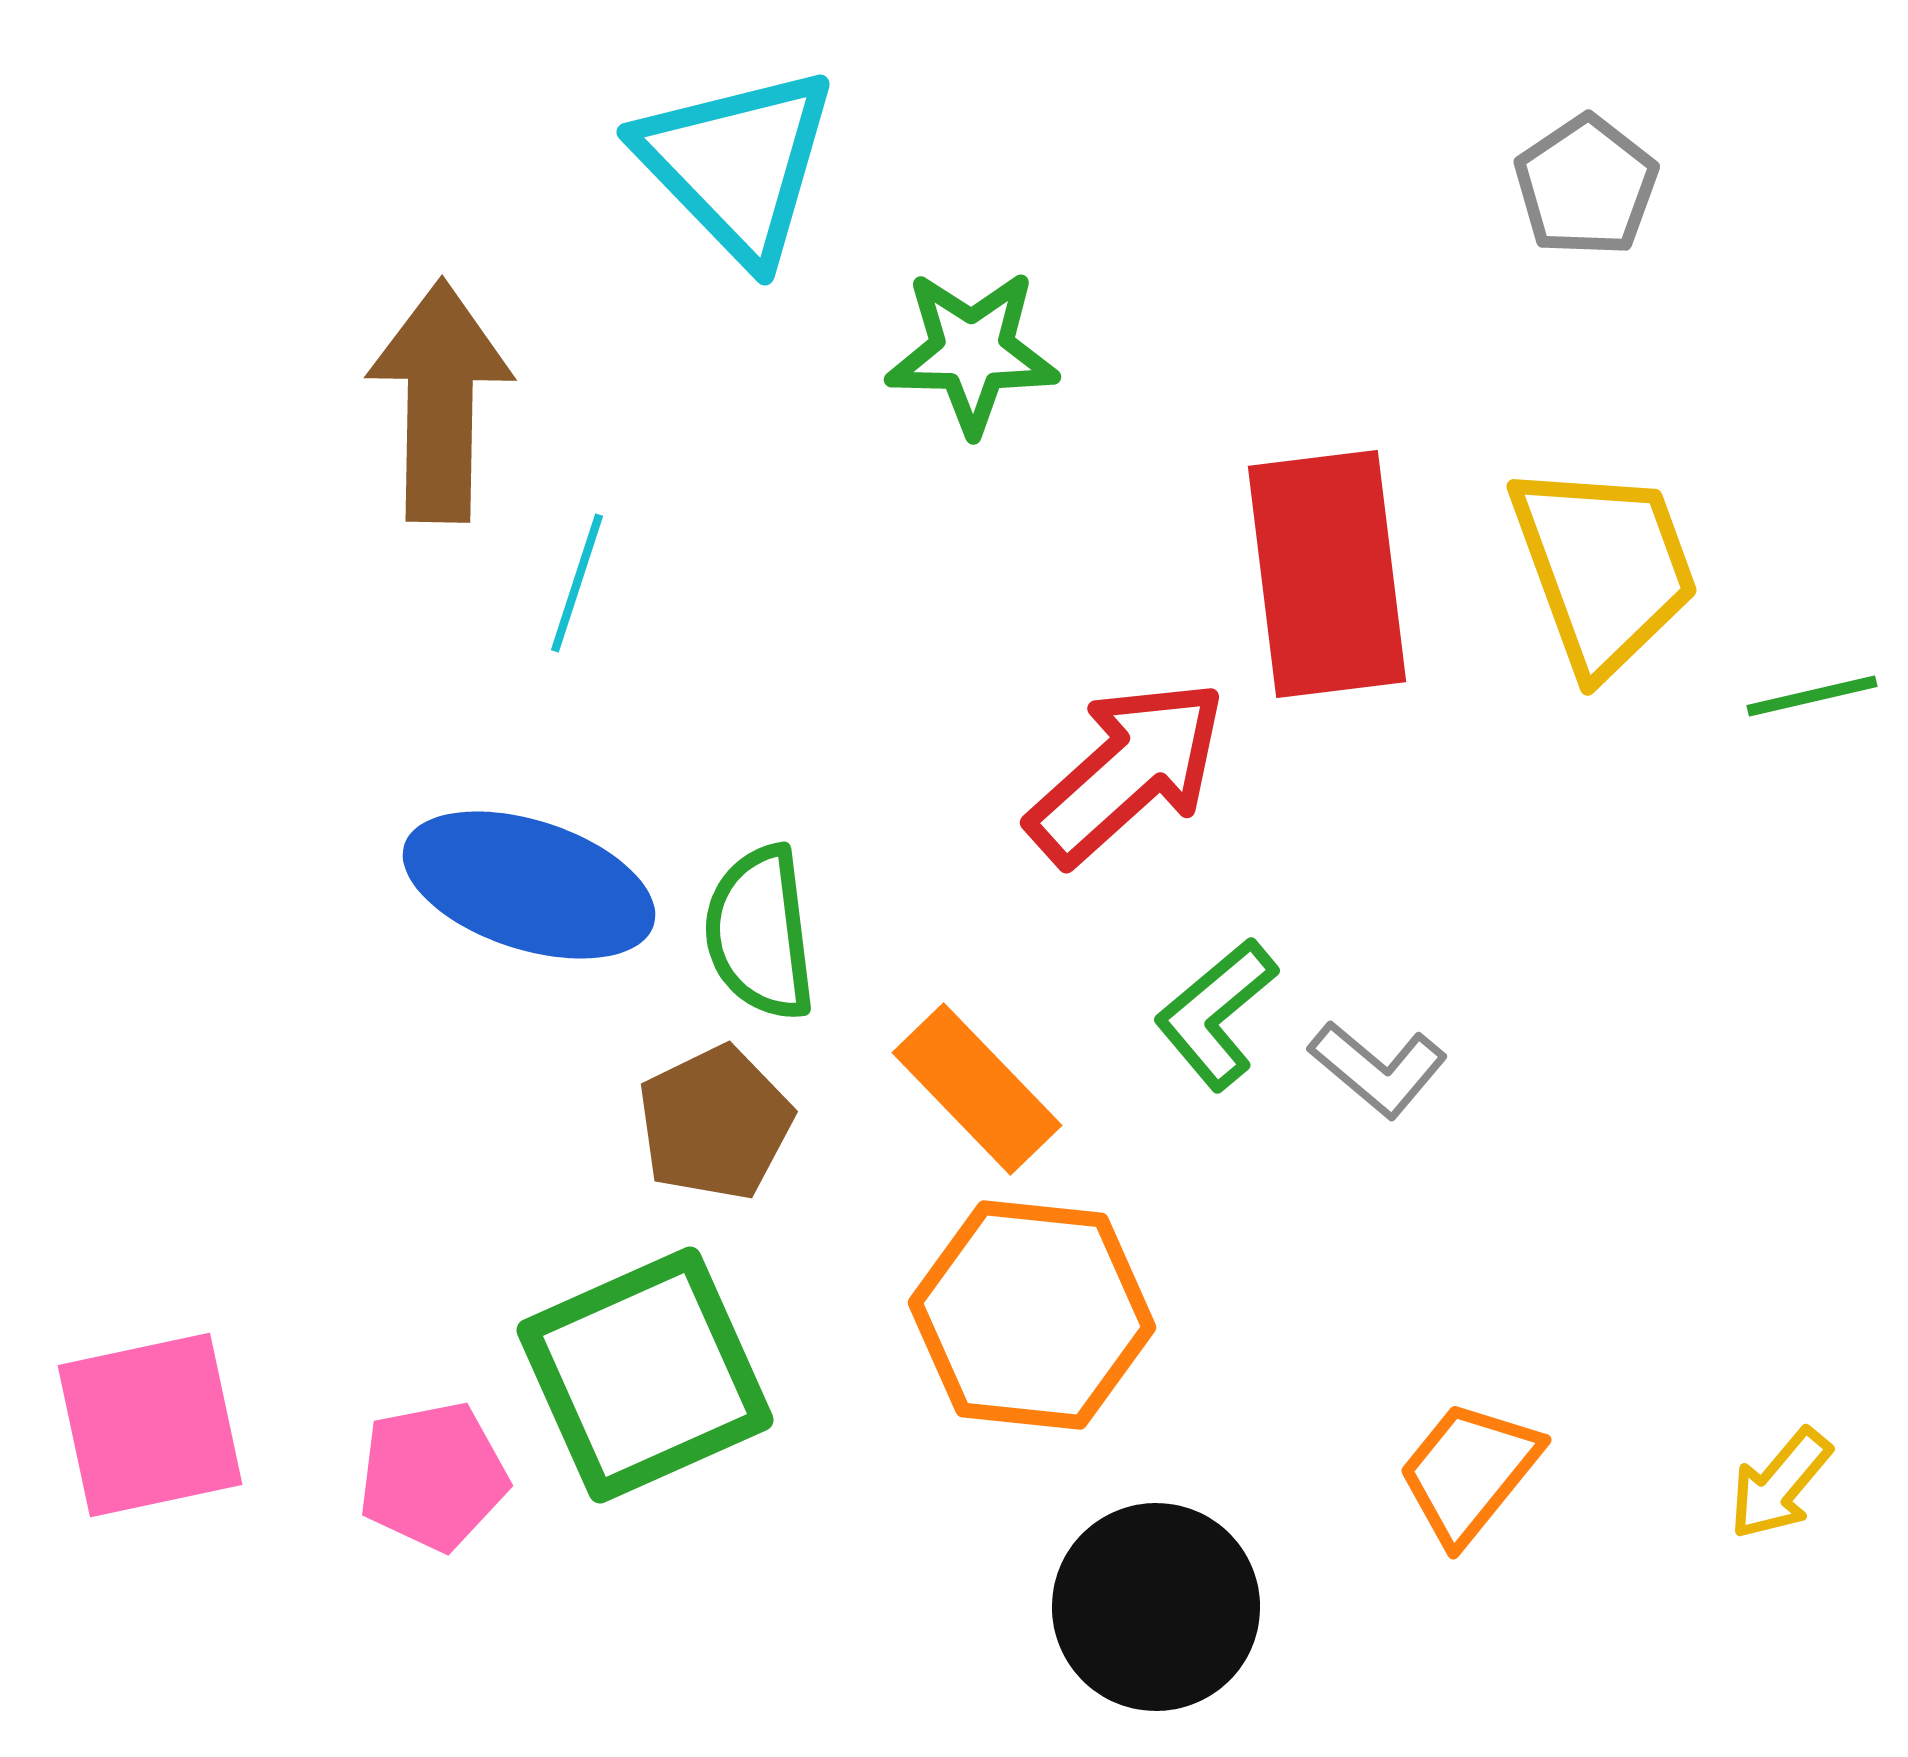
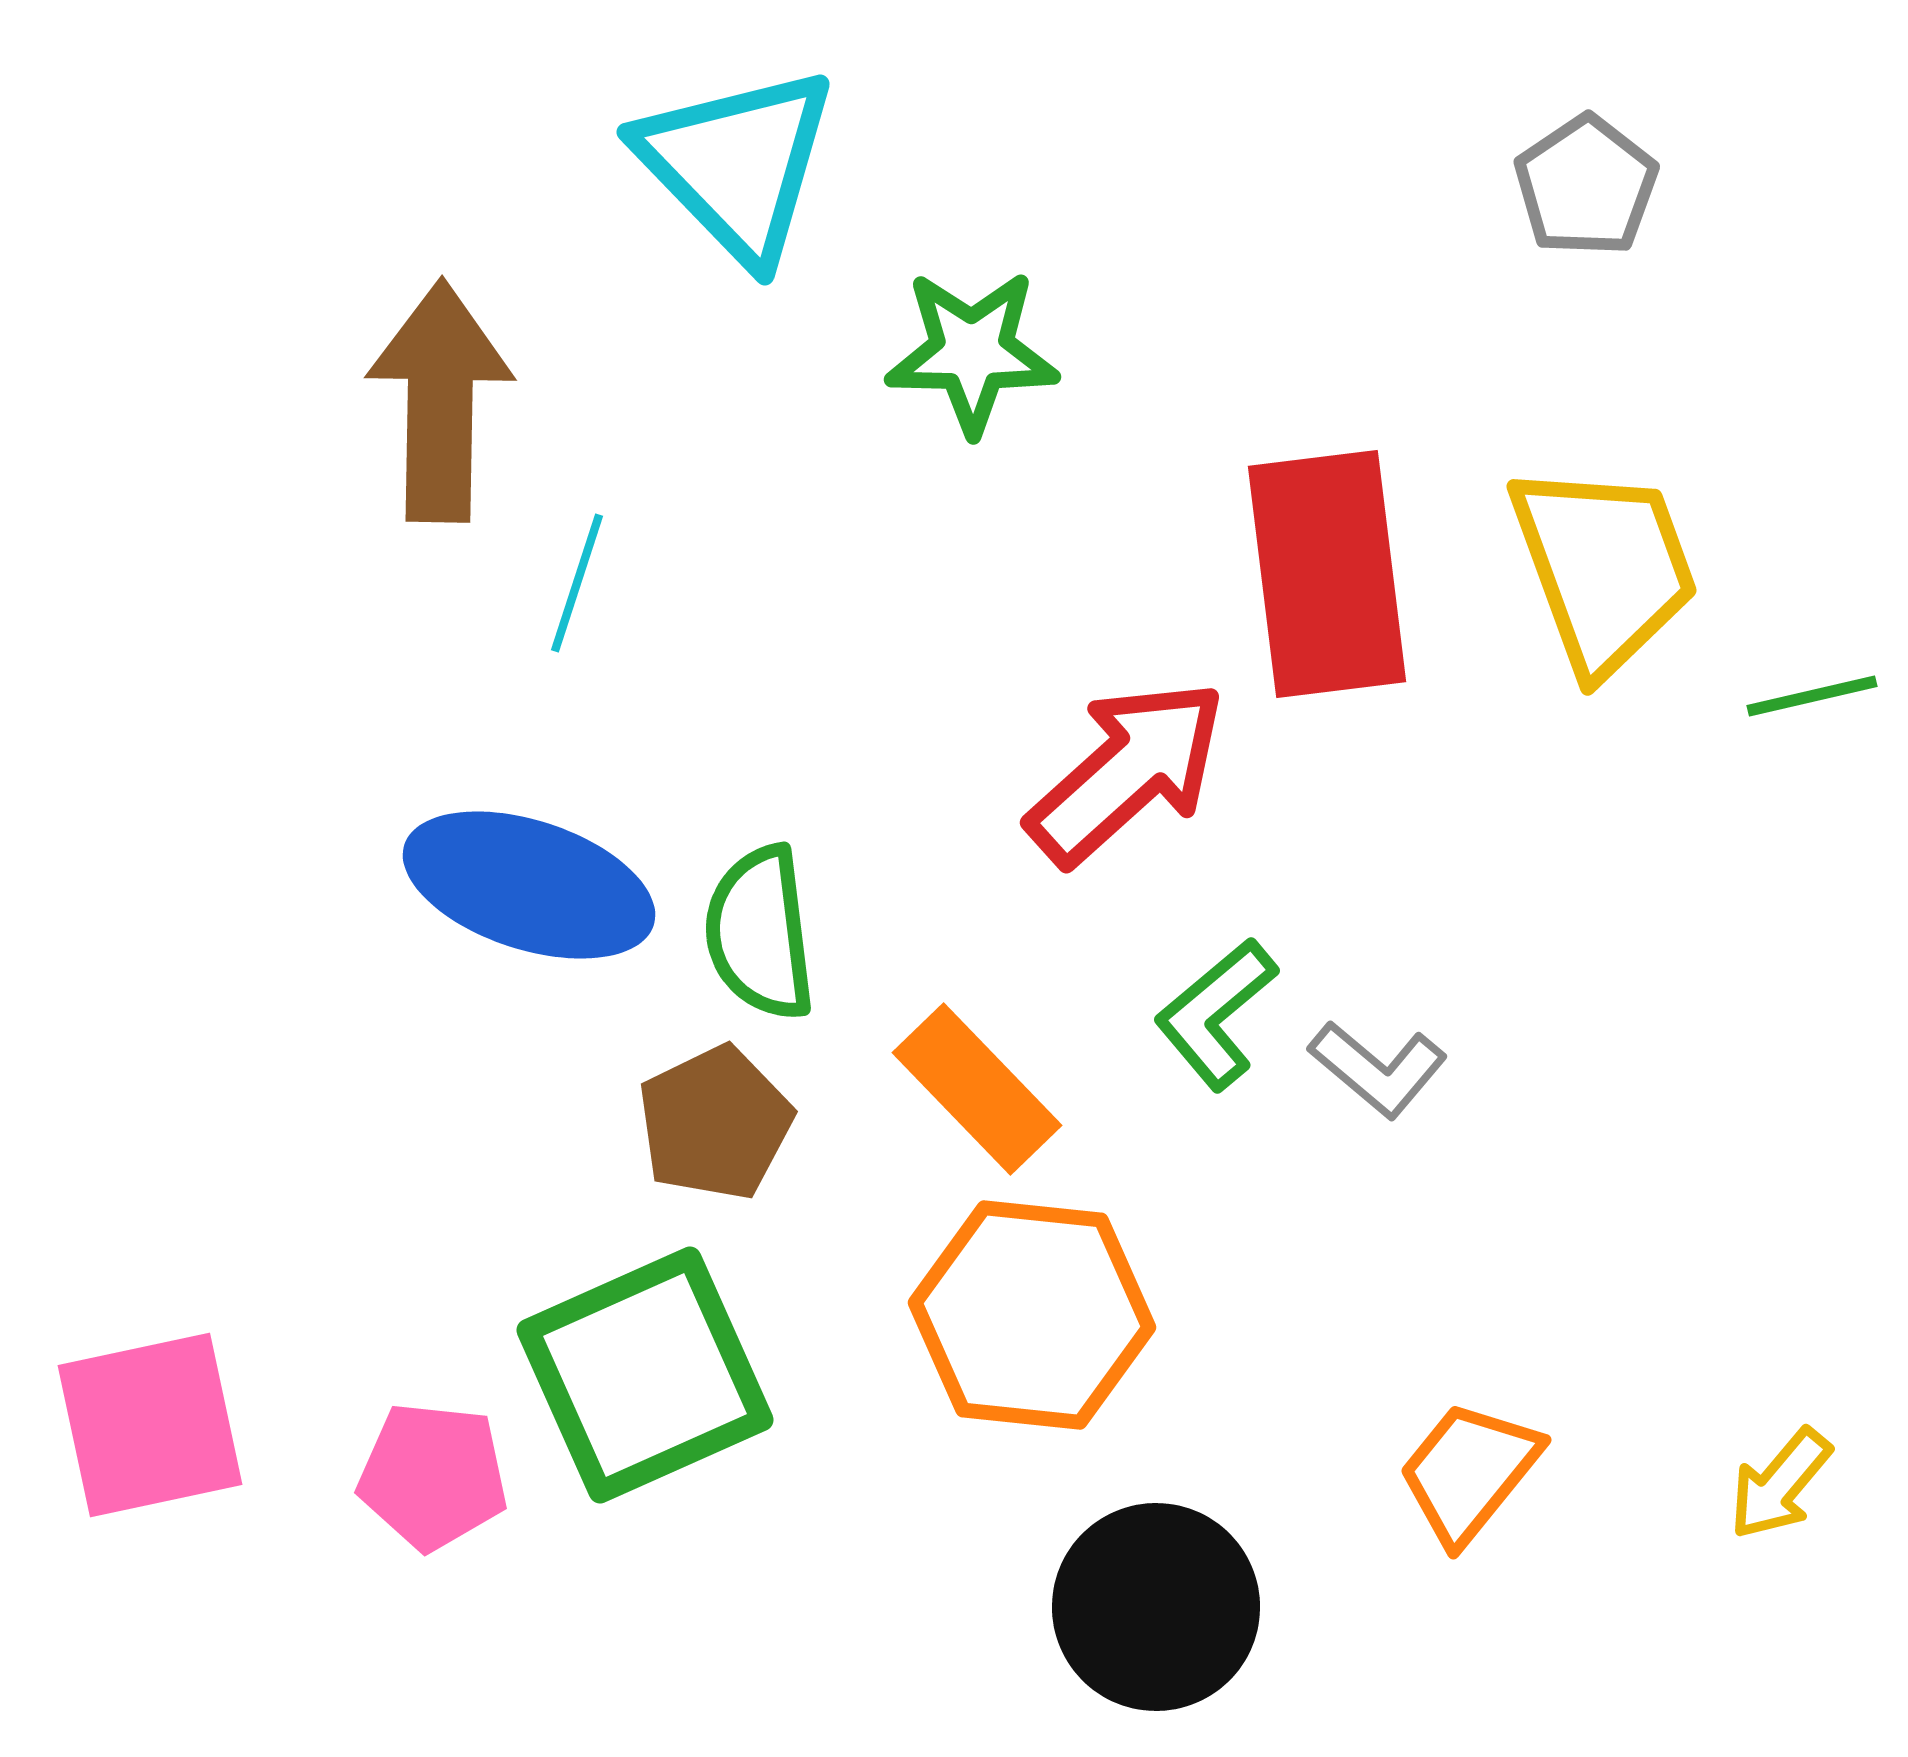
pink pentagon: rotated 17 degrees clockwise
